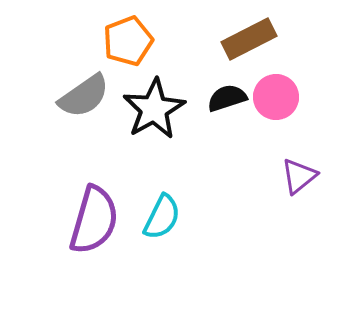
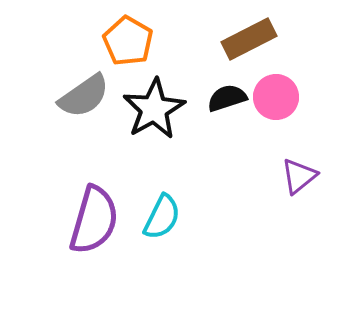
orange pentagon: rotated 21 degrees counterclockwise
